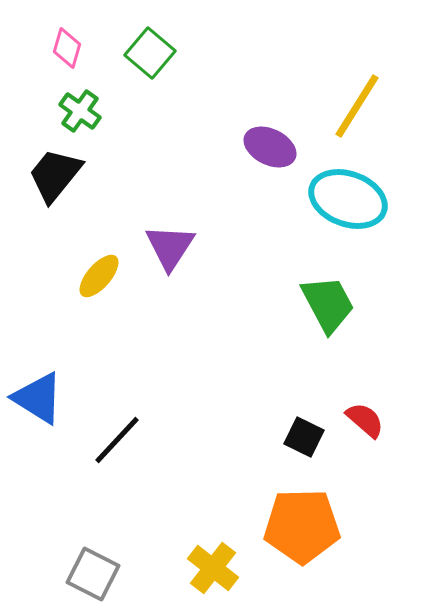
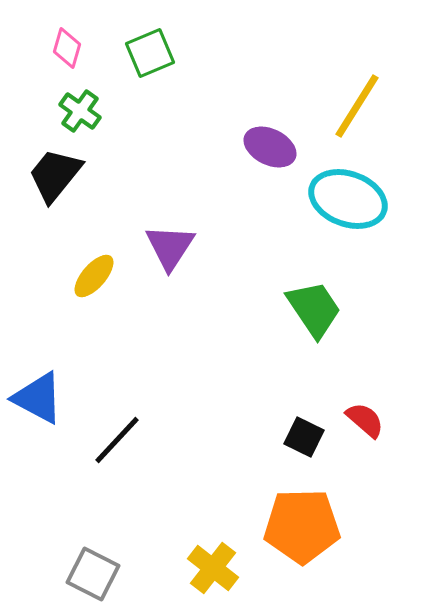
green square: rotated 27 degrees clockwise
yellow ellipse: moved 5 px left
green trapezoid: moved 14 px left, 5 px down; rotated 6 degrees counterclockwise
blue triangle: rotated 4 degrees counterclockwise
